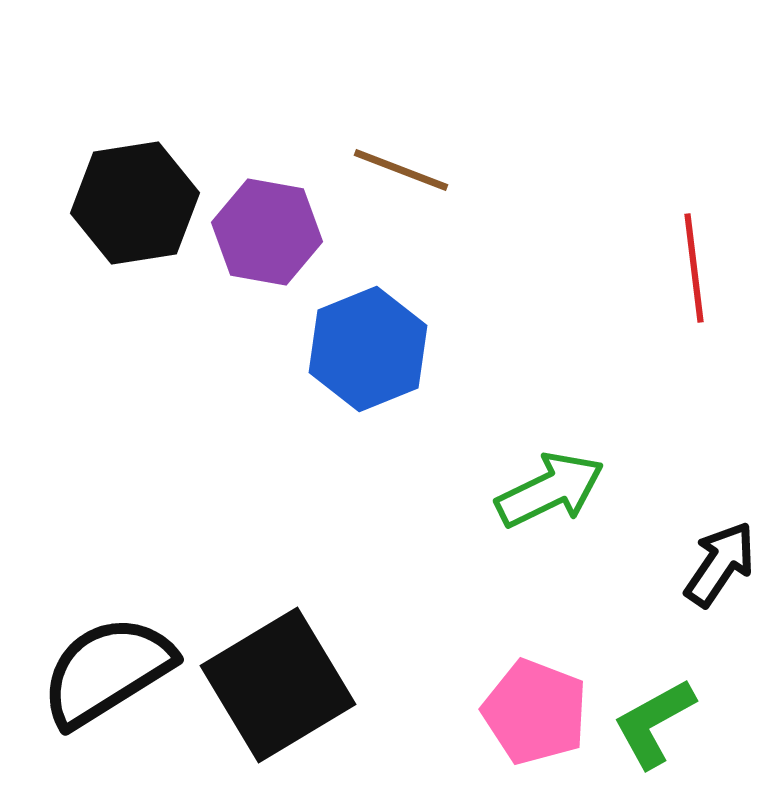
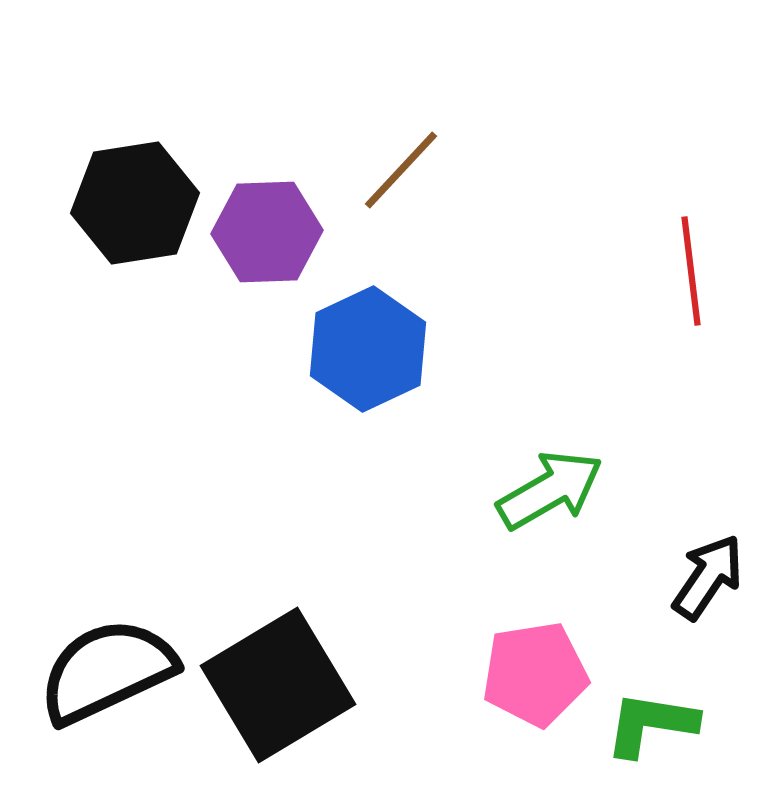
brown line: rotated 68 degrees counterclockwise
purple hexagon: rotated 12 degrees counterclockwise
red line: moved 3 px left, 3 px down
blue hexagon: rotated 3 degrees counterclockwise
green arrow: rotated 4 degrees counterclockwise
black arrow: moved 12 px left, 13 px down
black semicircle: rotated 7 degrees clockwise
pink pentagon: moved 38 px up; rotated 30 degrees counterclockwise
green L-shape: moved 3 px left, 1 px down; rotated 38 degrees clockwise
